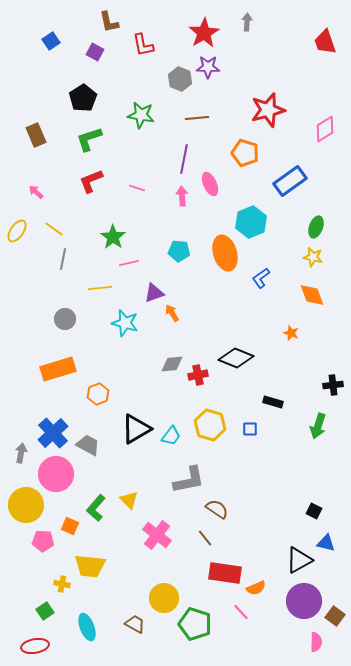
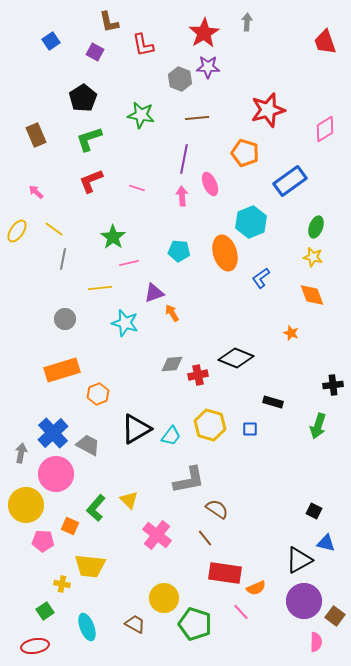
orange rectangle at (58, 369): moved 4 px right, 1 px down
